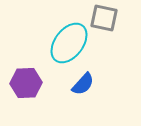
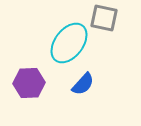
purple hexagon: moved 3 px right
